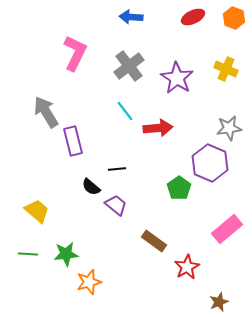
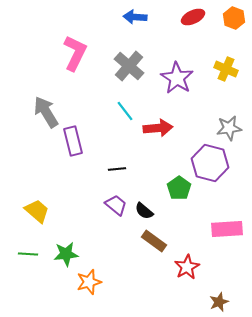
blue arrow: moved 4 px right
gray cross: rotated 12 degrees counterclockwise
purple hexagon: rotated 9 degrees counterclockwise
black semicircle: moved 53 px right, 24 px down
pink rectangle: rotated 36 degrees clockwise
